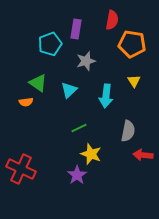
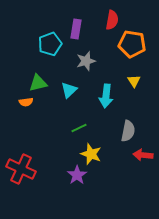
green triangle: rotated 48 degrees counterclockwise
